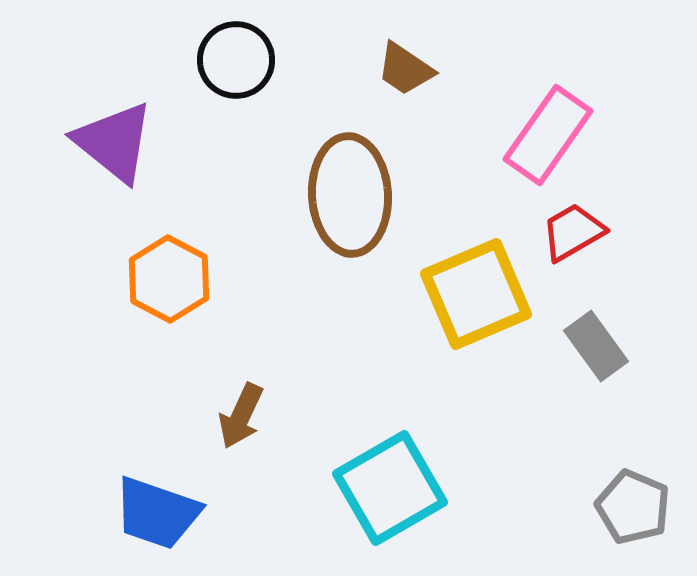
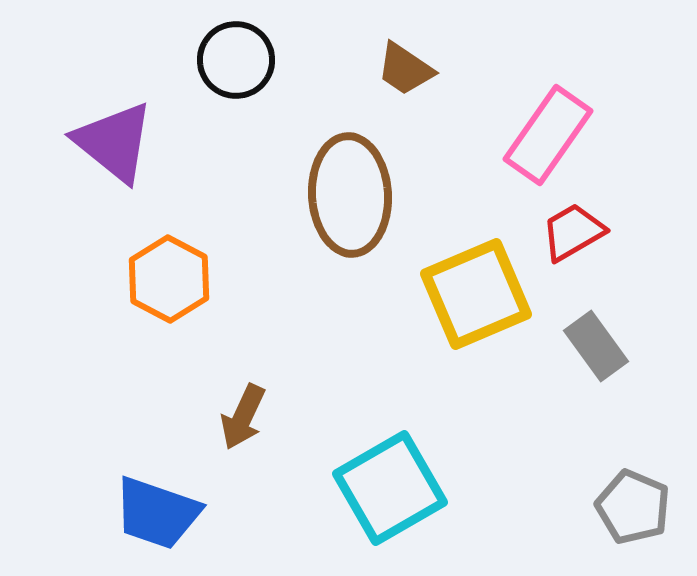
brown arrow: moved 2 px right, 1 px down
